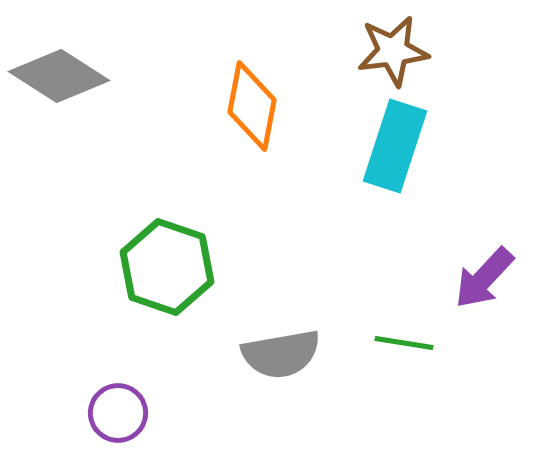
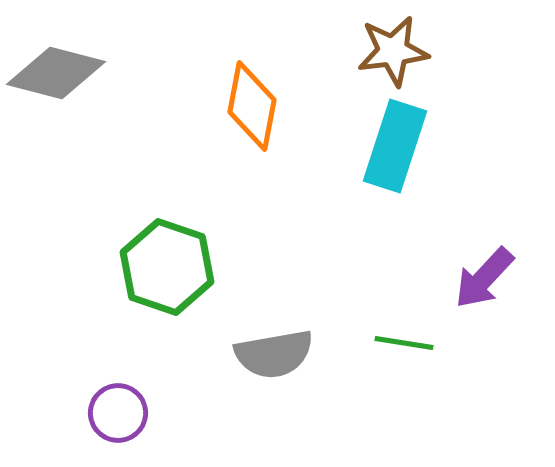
gray diamond: moved 3 px left, 3 px up; rotated 18 degrees counterclockwise
gray semicircle: moved 7 px left
